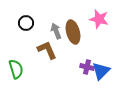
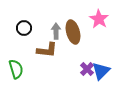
pink star: rotated 18 degrees clockwise
black circle: moved 2 px left, 5 px down
gray arrow: rotated 21 degrees clockwise
brown L-shape: rotated 120 degrees clockwise
purple cross: moved 2 px down; rotated 32 degrees clockwise
